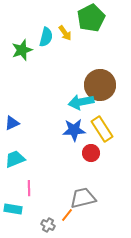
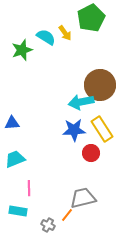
cyan semicircle: rotated 72 degrees counterclockwise
blue triangle: rotated 21 degrees clockwise
cyan rectangle: moved 5 px right, 2 px down
